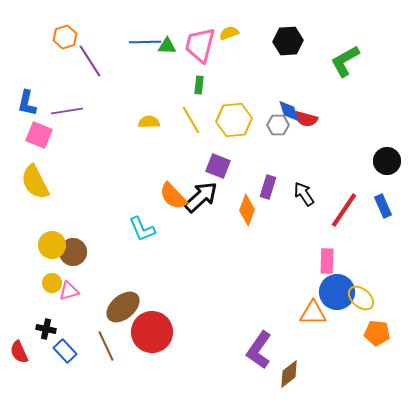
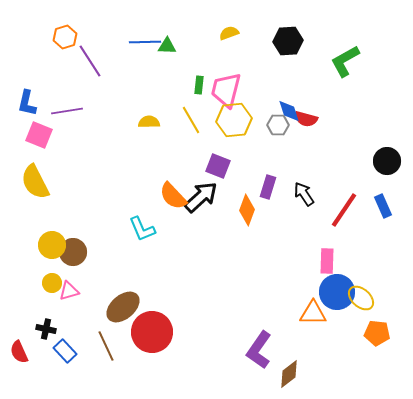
pink trapezoid at (200, 45): moved 26 px right, 45 px down
